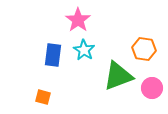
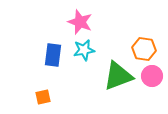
pink star: moved 2 px right, 2 px down; rotated 15 degrees counterclockwise
cyan star: rotated 30 degrees clockwise
pink circle: moved 12 px up
orange square: rotated 28 degrees counterclockwise
